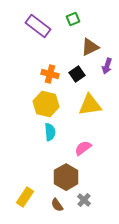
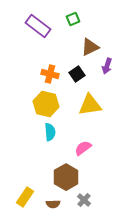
brown semicircle: moved 4 px left, 1 px up; rotated 56 degrees counterclockwise
